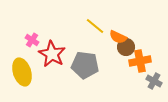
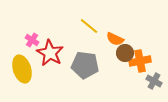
yellow line: moved 6 px left
orange semicircle: moved 3 px left, 2 px down
brown circle: moved 1 px left, 6 px down
red star: moved 2 px left, 1 px up
yellow ellipse: moved 3 px up
